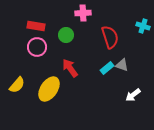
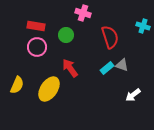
pink cross: rotated 21 degrees clockwise
yellow semicircle: rotated 18 degrees counterclockwise
